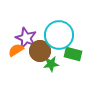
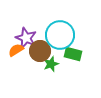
cyan circle: moved 1 px right
green star: rotated 14 degrees counterclockwise
